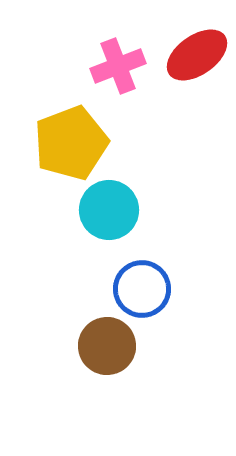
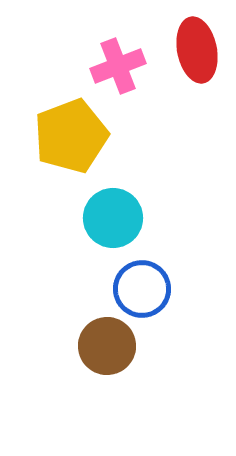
red ellipse: moved 5 px up; rotated 66 degrees counterclockwise
yellow pentagon: moved 7 px up
cyan circle: moved 4 px right, 8 px down
